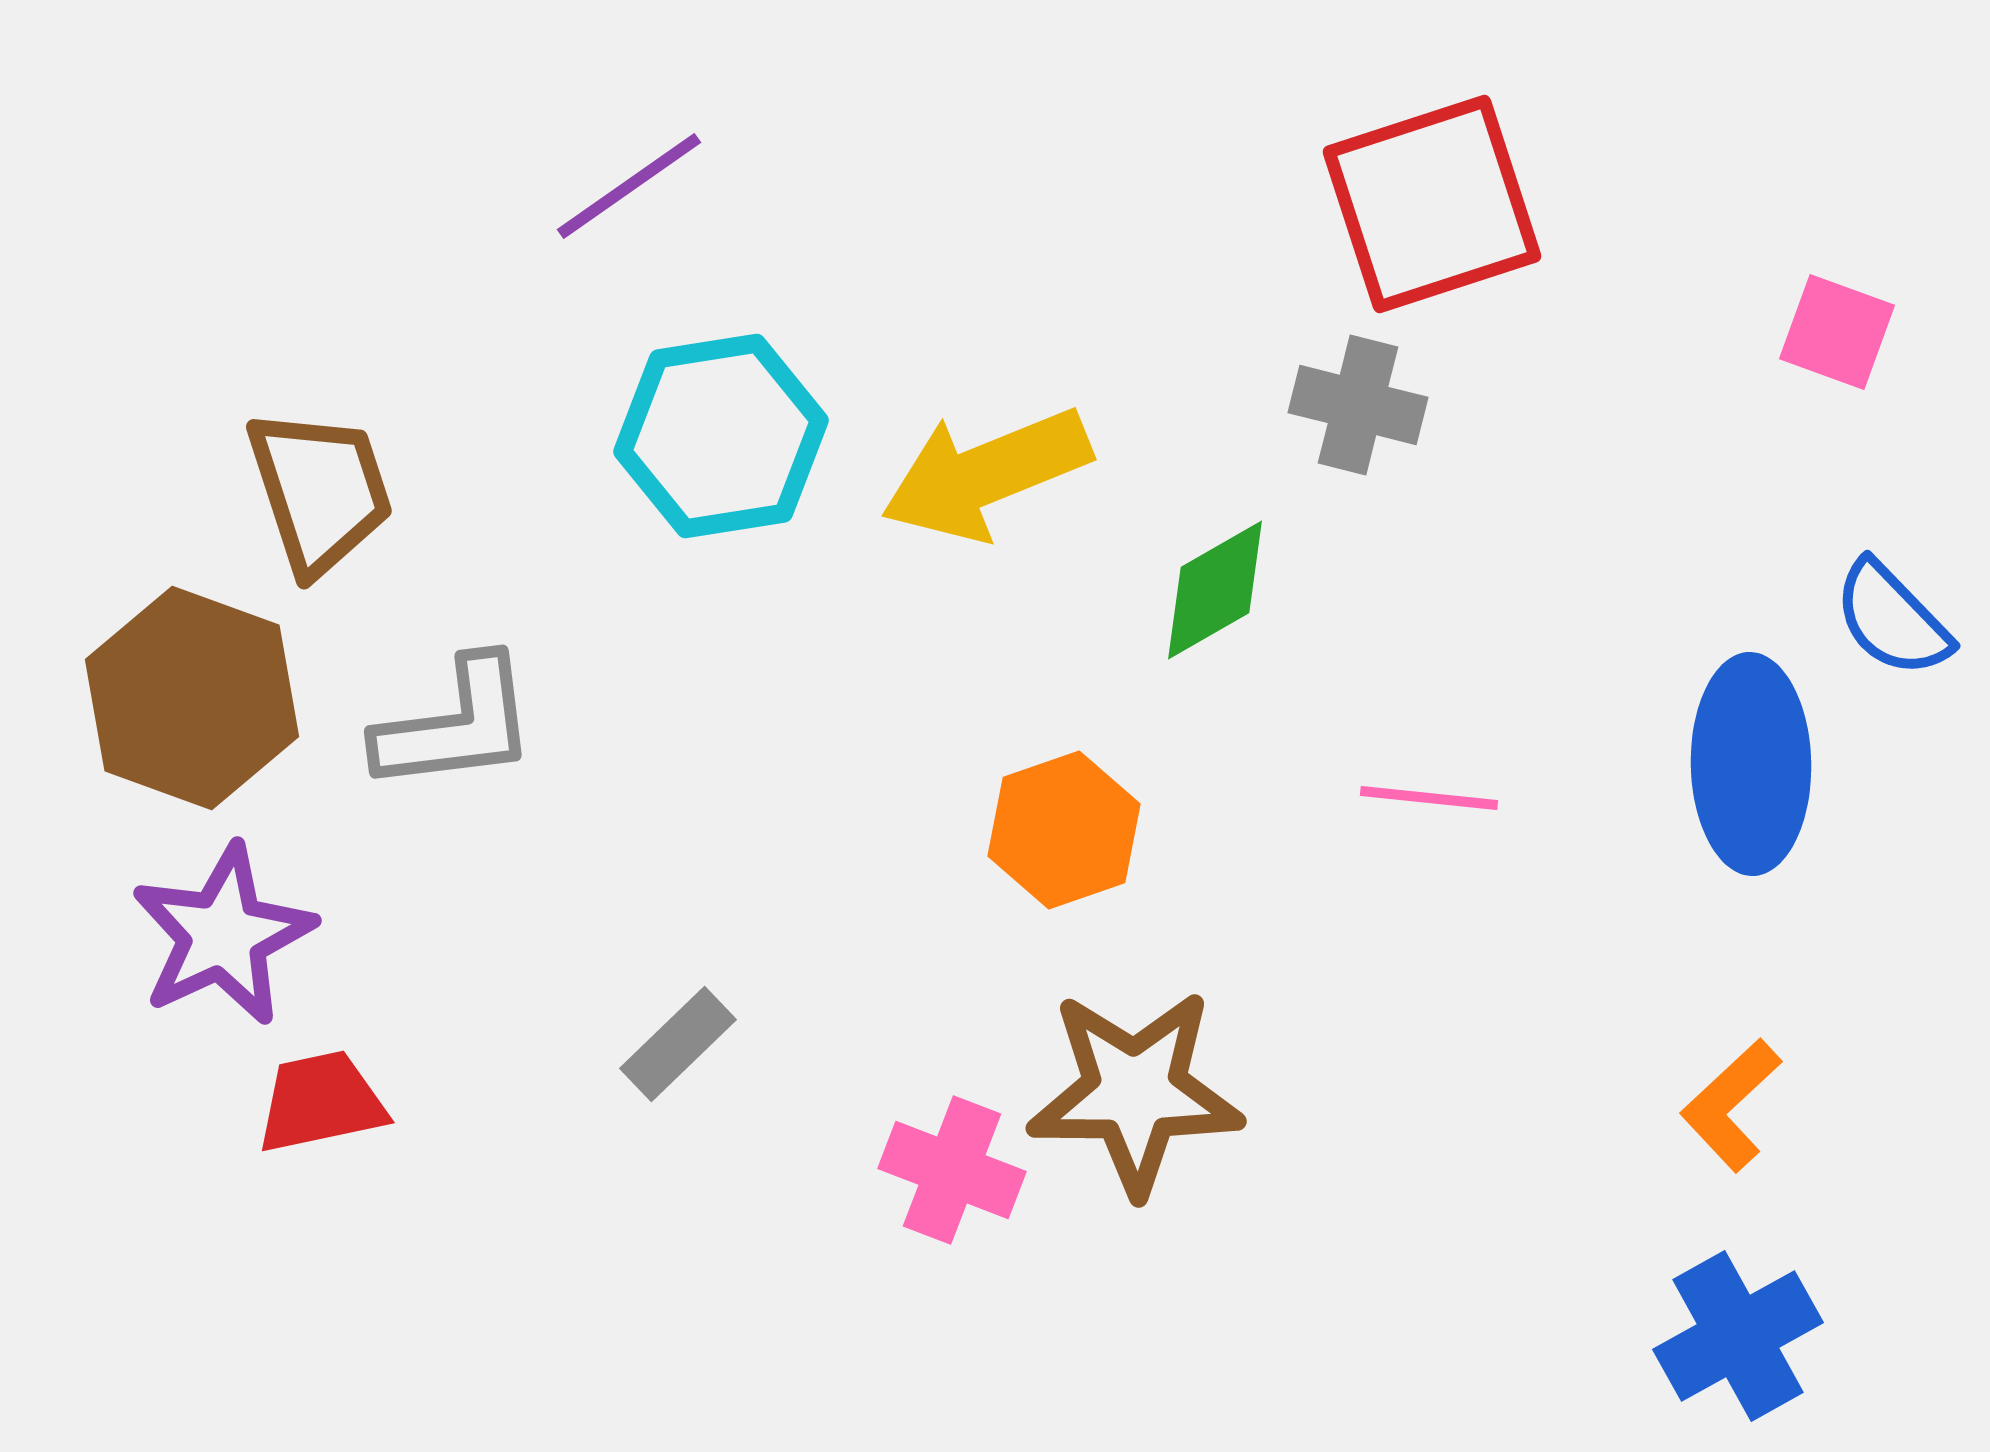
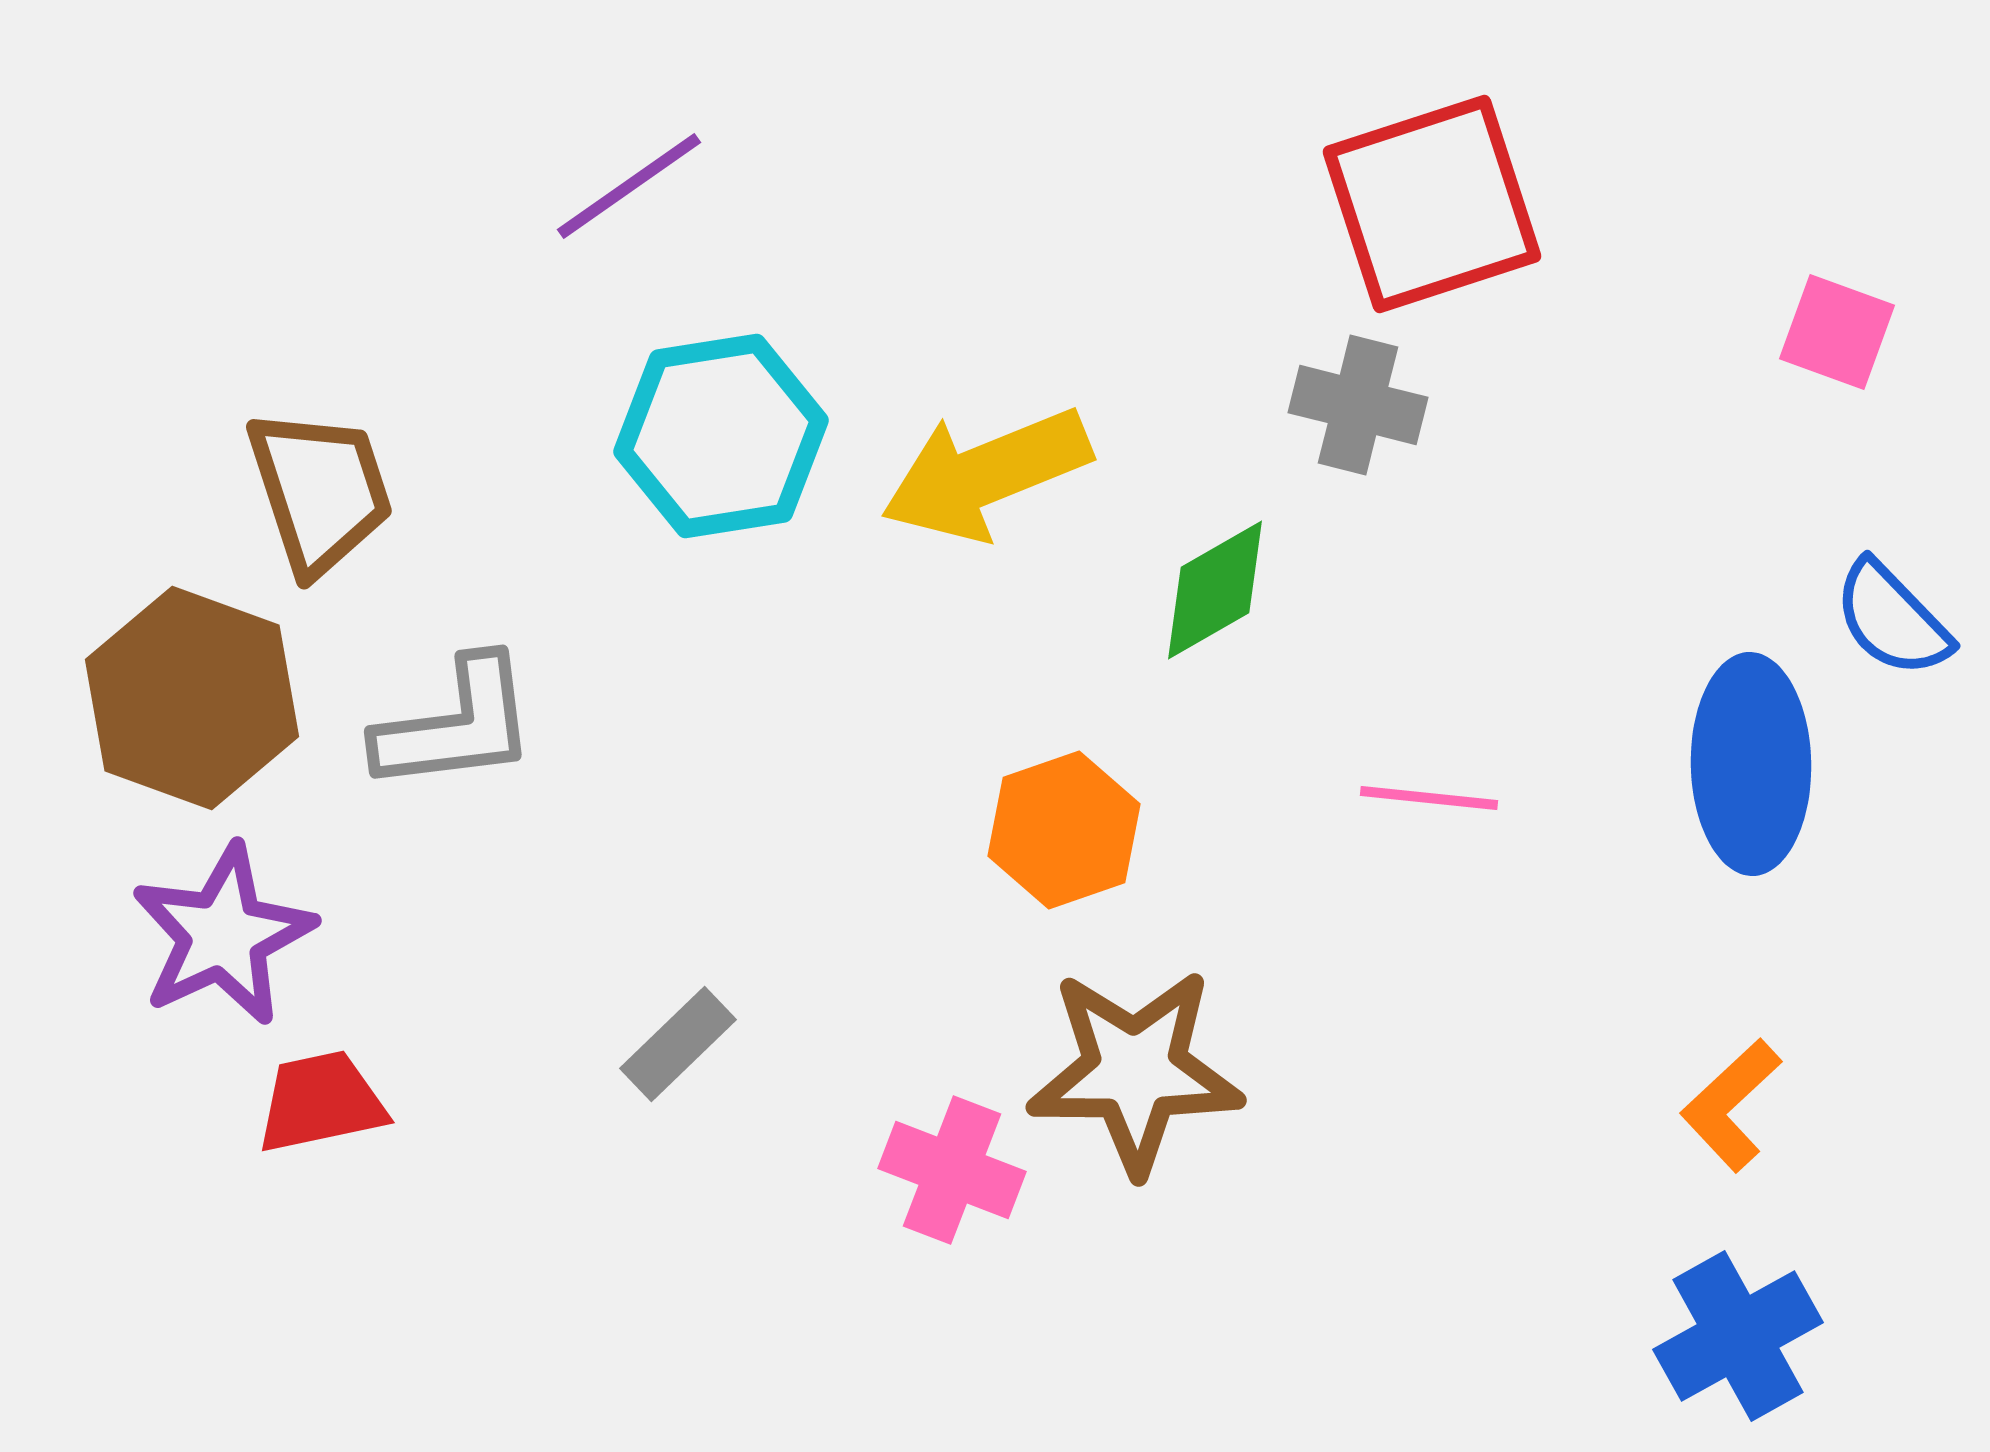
brown star: moved 21 px up
